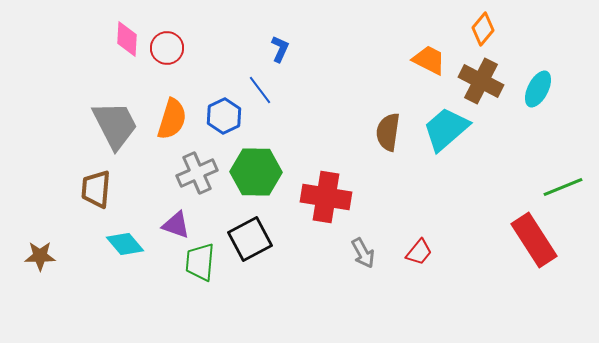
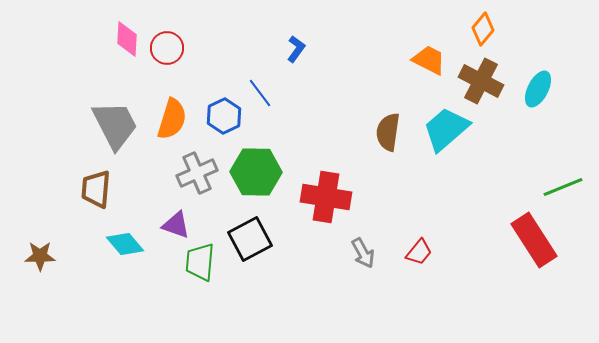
blue L-shape: moved 16 px right; rotated 12 degrees clockwise
blue line: moved 3 px down
